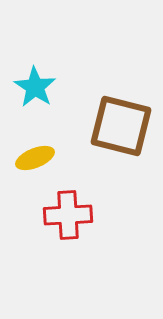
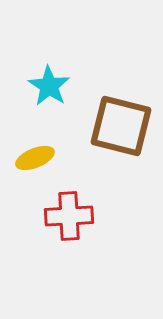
cyan star: moved 14 px right, 1 px up
red cross: moved 1 px right, 1 px down
